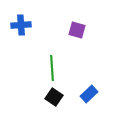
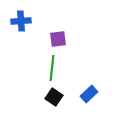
blue cross: moved 4 px up
purple square: moved 19 px left, 9 px down; rotated 24 degrees counterclockwise
green line: rotated 10 degrees clockwise
